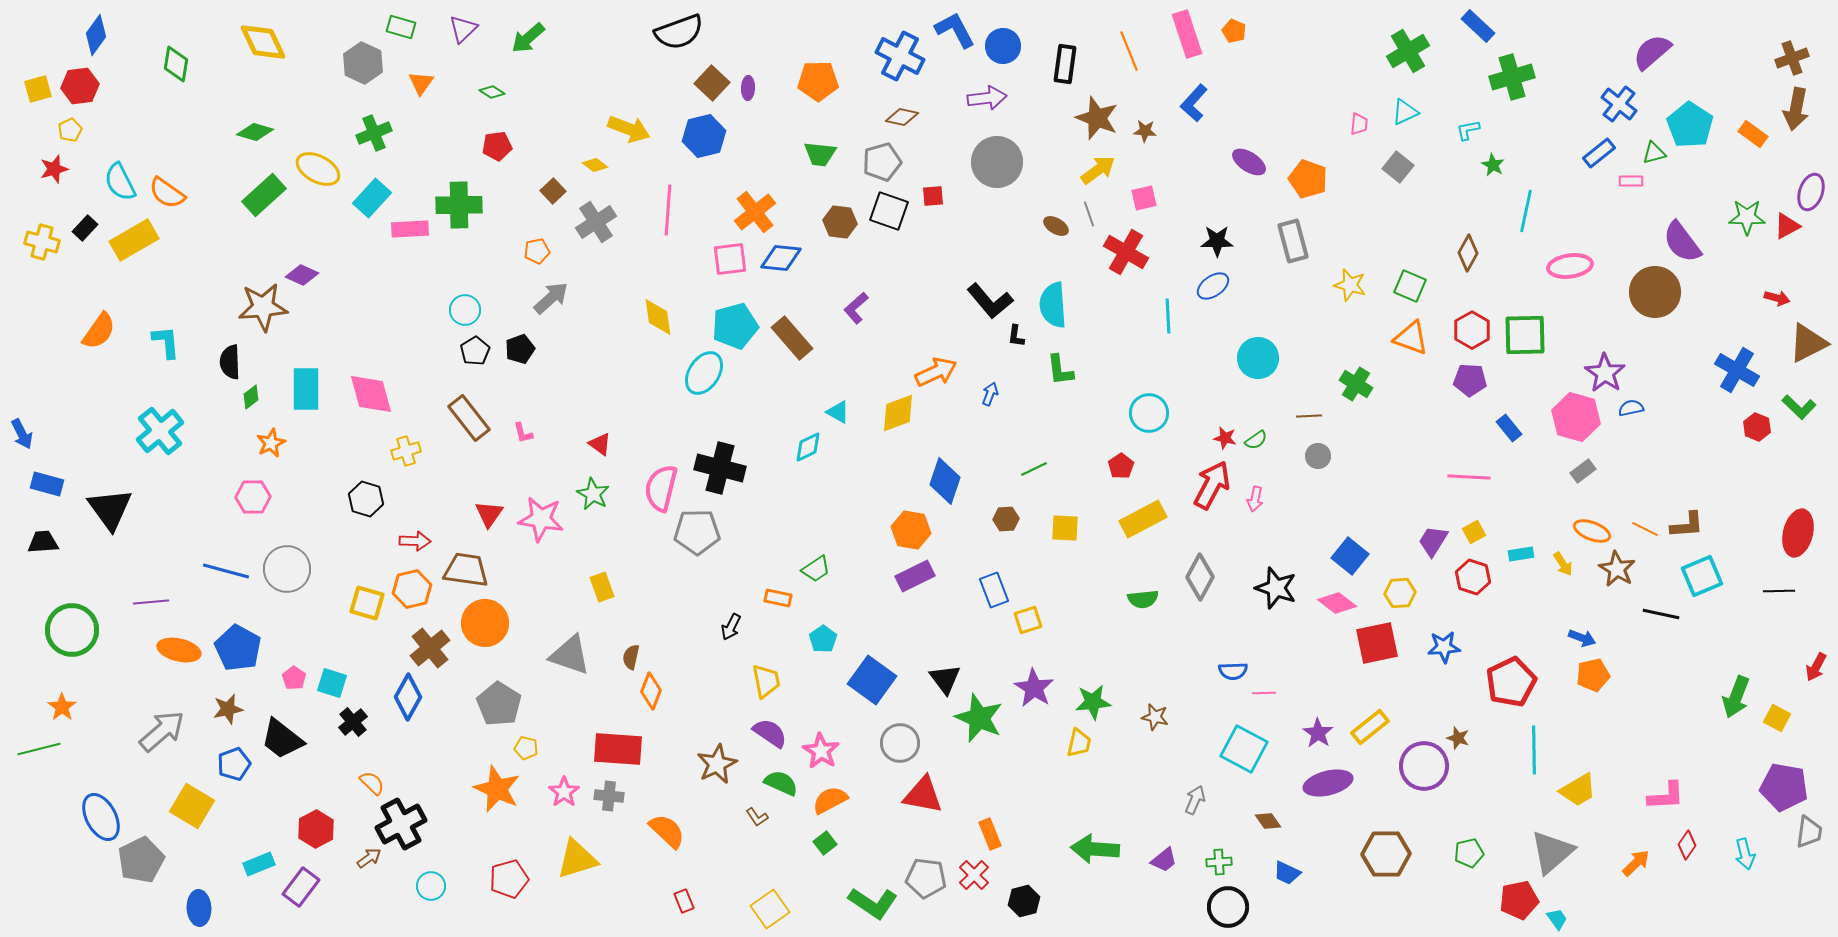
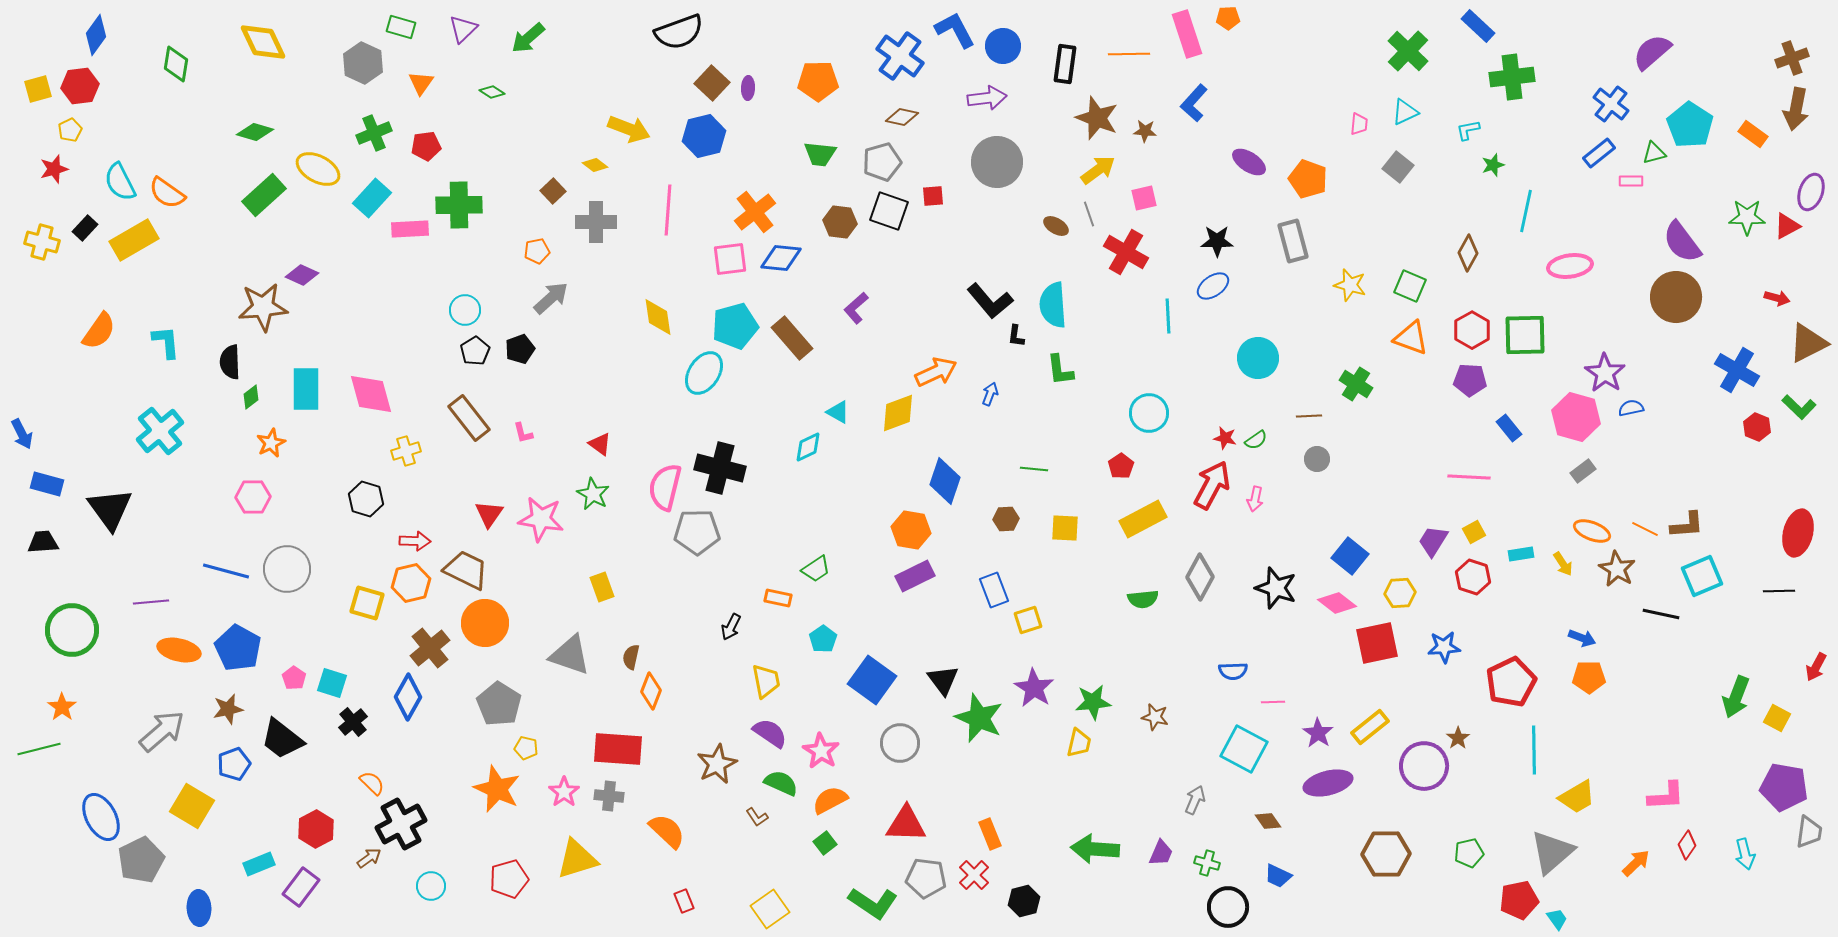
orange pentagon at (1234, 31): moved 6 px left, 13 px up; rotated 25 degrees counterclockwise
orange line at (1129, 51): moved 3 px down; rotated 69 degrees counterclockwise
green cross at (1408, 51): rotated 15 degrees counterclockwise
blue cross at (900, 56): rotated 9 degrees clockwise
green cross at (1512, 77): rotated 9 degrees clockwise
blue cross at (1619, 104): moved 8 px left
red pentagon at (497, 146): moved 71 px left
green star at (1493, 165): rotated 25 degrees clockwise
gray cross at (596, 222): rotated 33 degrees clockwise
brown circle at (1655, 292): moved 21 px right, 5 px down
gray circle at (1318, 456): moved 1 px left, 3 px down
green line at (1034, 469): rotated 32 degrees clockwise
pink semicircle at (661, 488): moved 4 px right, 1 px up
brown trapezoid at (466, 570): rotated 18 degrees clockwise
orange hexagon at (412, 589): moved 1 px left, 6 px up
orange pentagon at (1593, 675): moved 4 px left, 2 px down; rotated 12 degrees clockwise
black triangle at (945, 679): moved 2 px left, 1 px down
pink line at (1264, 693): moved 9 px right, 9 px down
brown star at (1458, 738): rotated 20 degrees clockwise
yellow trapezoid at (1578, 790): moved 1 px left, 7 px down
red triangle at (923, 795): moved 17 px left, 29 px down; rotated 9 degrees counterclockwise
purple trapezoid at (1164, 860): moved 3 px left, 7 px up; rotated 28 degrees counterclockwise
green cross at (1219, 862): moved 12 px left, 1 px down; rotated 20 degrees clockwise
blue trapezoid at (1287, 873): moved 9 px left, 3 px down
